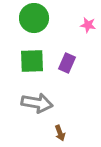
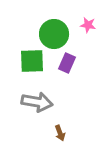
green circle: moved 20 px right, 16 px down
gray arrow: moved 1 px up
